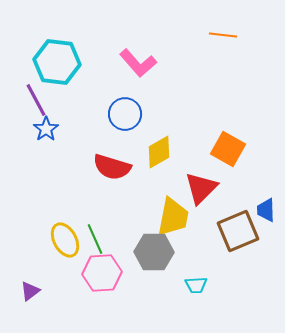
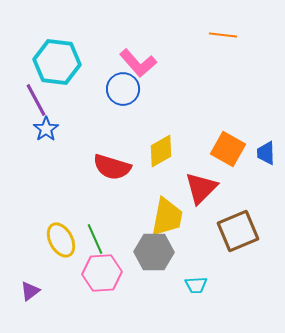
blue circle: moved 2 px left, 25 px up
yellow diamond: moved 2 px right, 1 px up
blue trapezoid: moved 57 px up
yellow trapezoid: moved 6 px left
yellow ellipse: moved 4 px left
